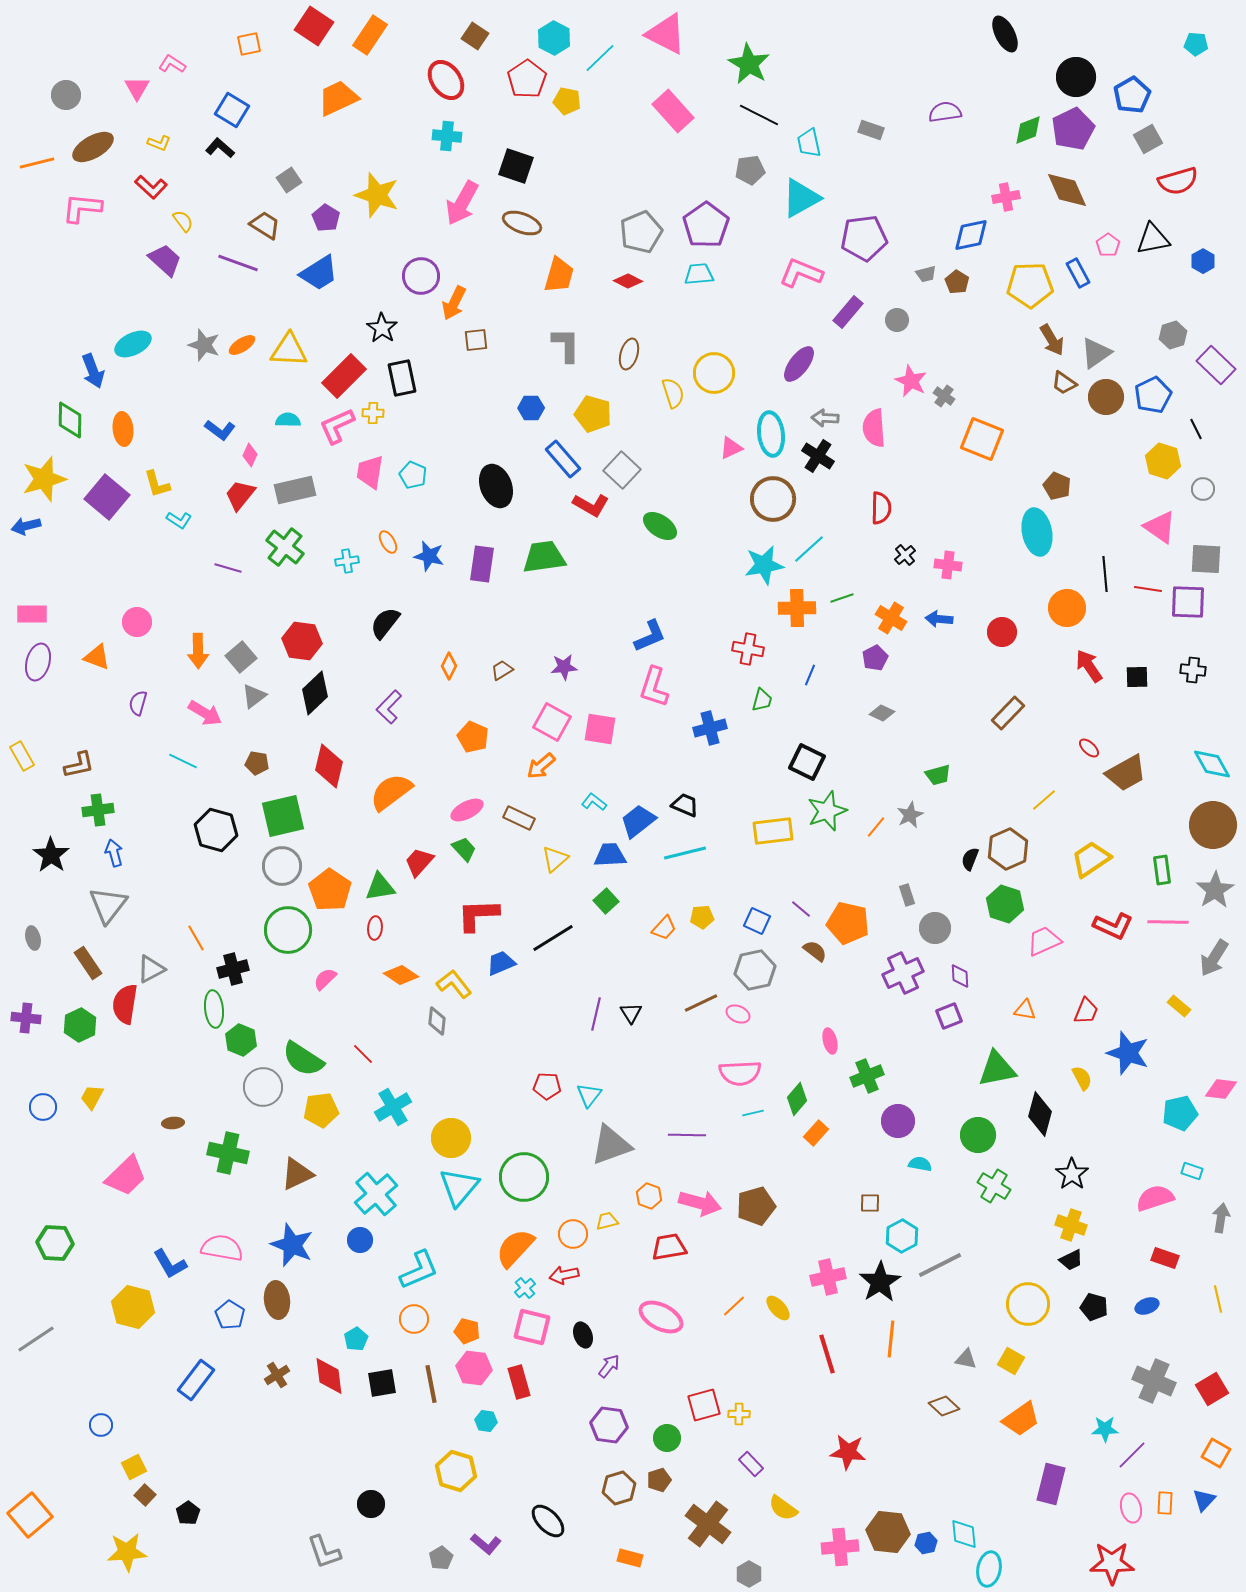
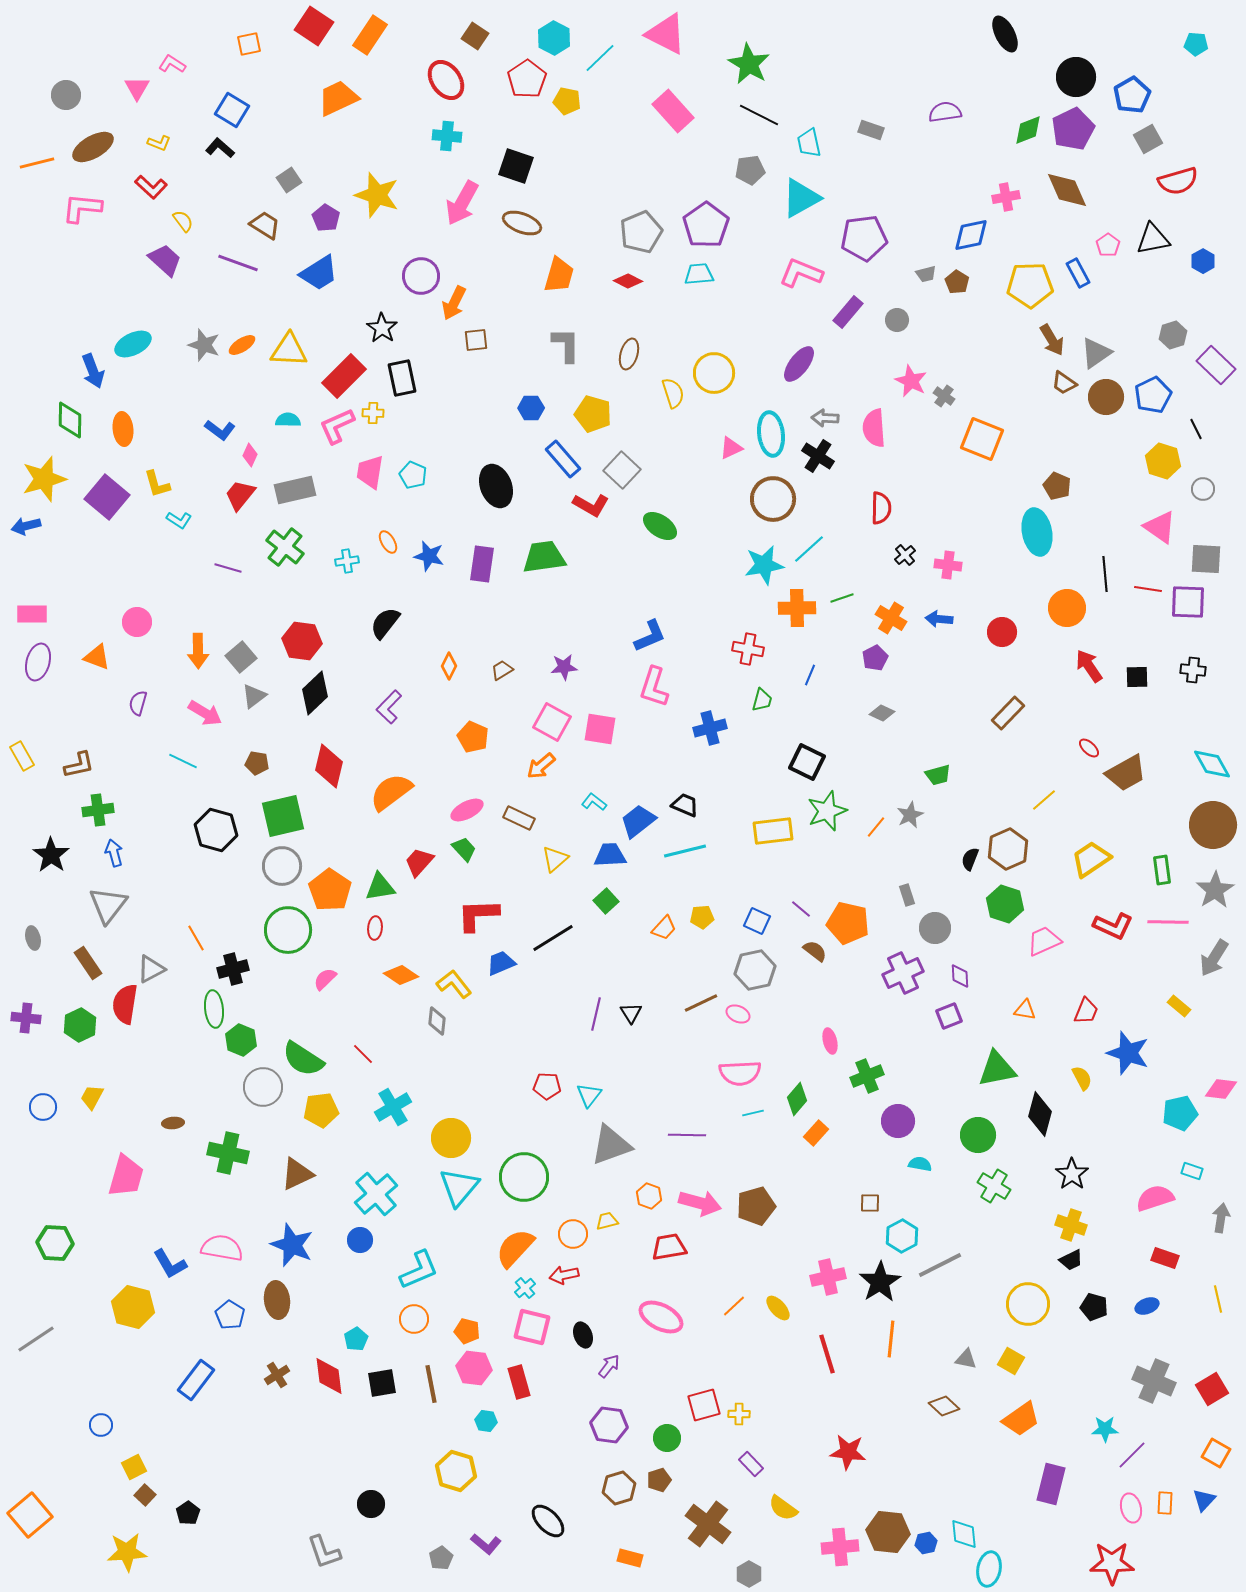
cyan line at (685, 853): moved 2 px up
pink trapezoid at (126, 1176): rotated 30 degrees counterclockwise
